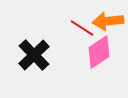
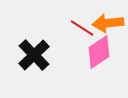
orange arrow: moved 2 px down
